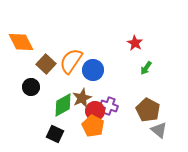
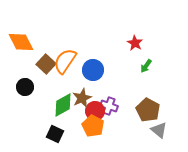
orange semicircle: moved 6 px left
green arrow: moved 2 px up
black circle: moved 6 px left
